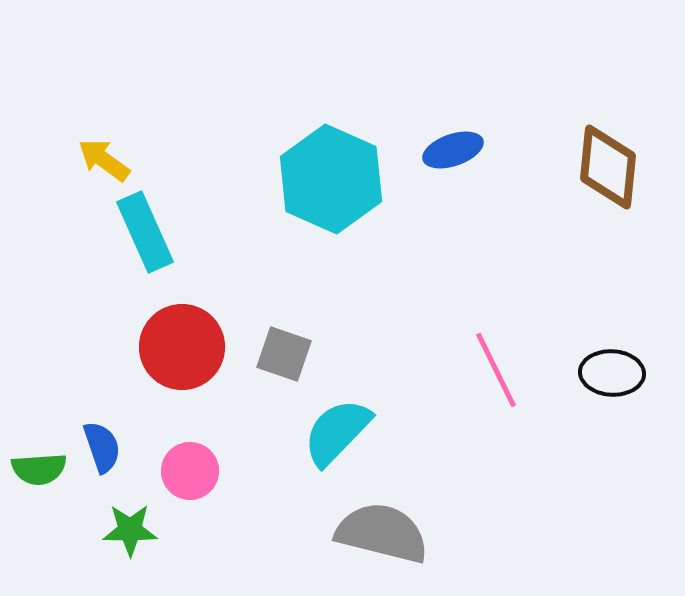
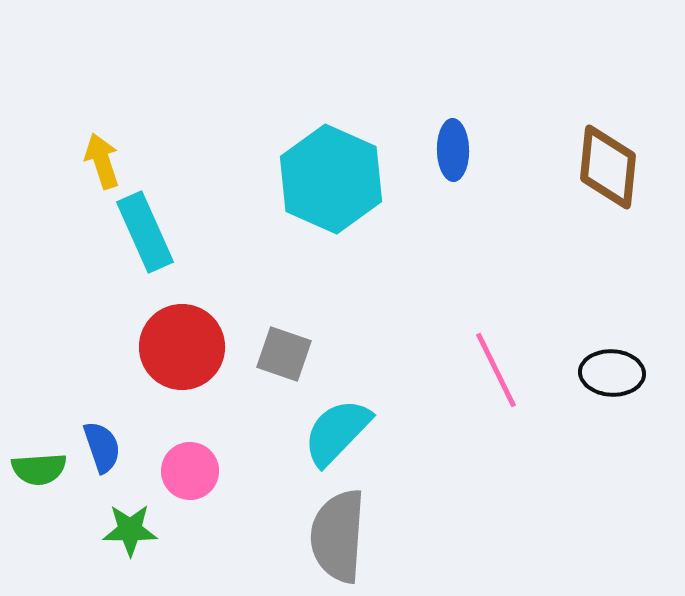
blue ellipse: rotated 72 degrees counterclockwise
yellow arrow: moved 2 px left, 1 px down; rotated 36 degrees clockwise
gray semicircle: moved 44 px left, 3 px down; rotated 100 degrees counterclockwise
